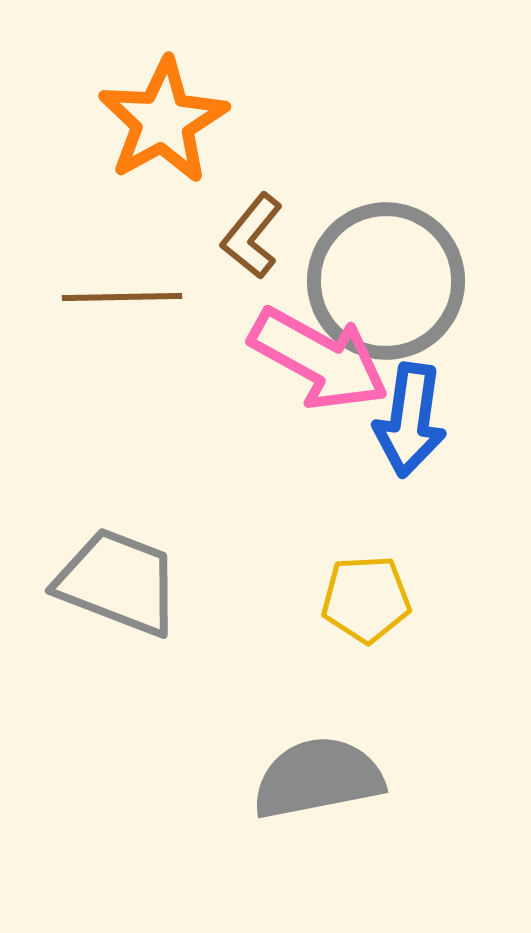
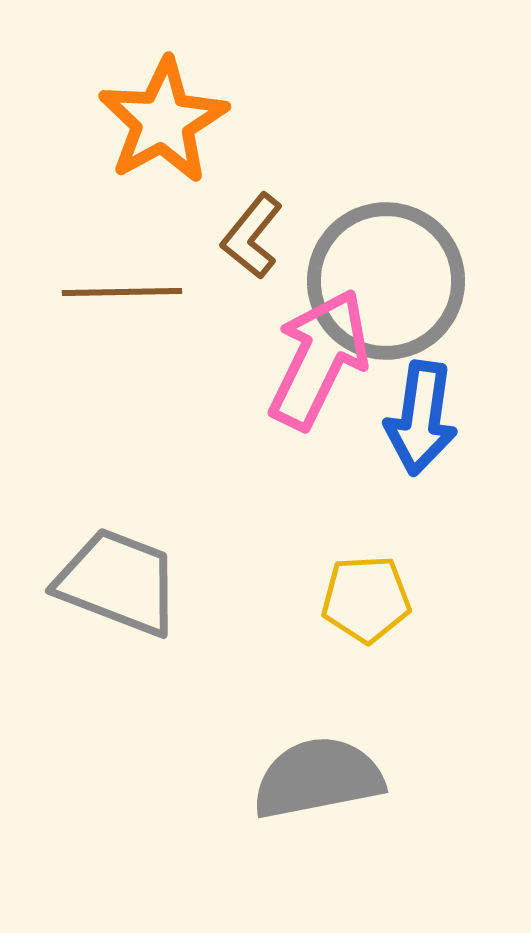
brown line: moved 5 px up
pink arrow: rotated 93 degrees counterclockwise
blue arrow: moved 11 px right, 2 px up
